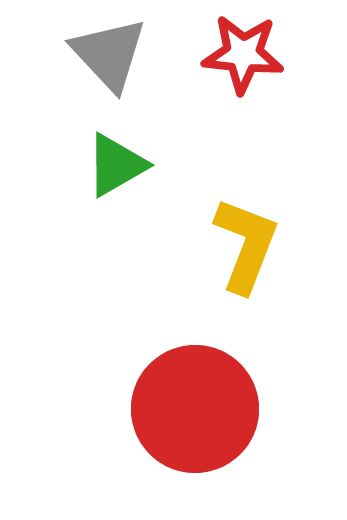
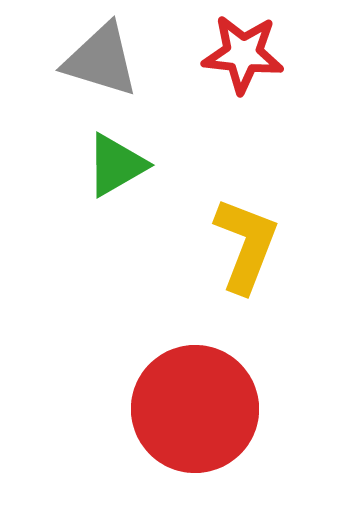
gray triangle: moved 8 px left, 6 px down; rotated 30 degrees counterclockwise
